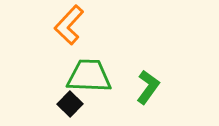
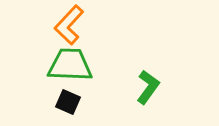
green trapezoid: moved 19 px left, 11 px up
black square: moved 2 px left, 2 px up; rotated 20 degrees counterclockwise
